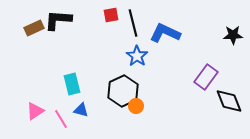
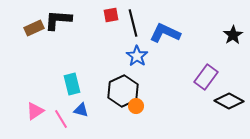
black star: rotated 30 degrees counterclockwise
black diamond: rotated 40 degrees counterclockwise
